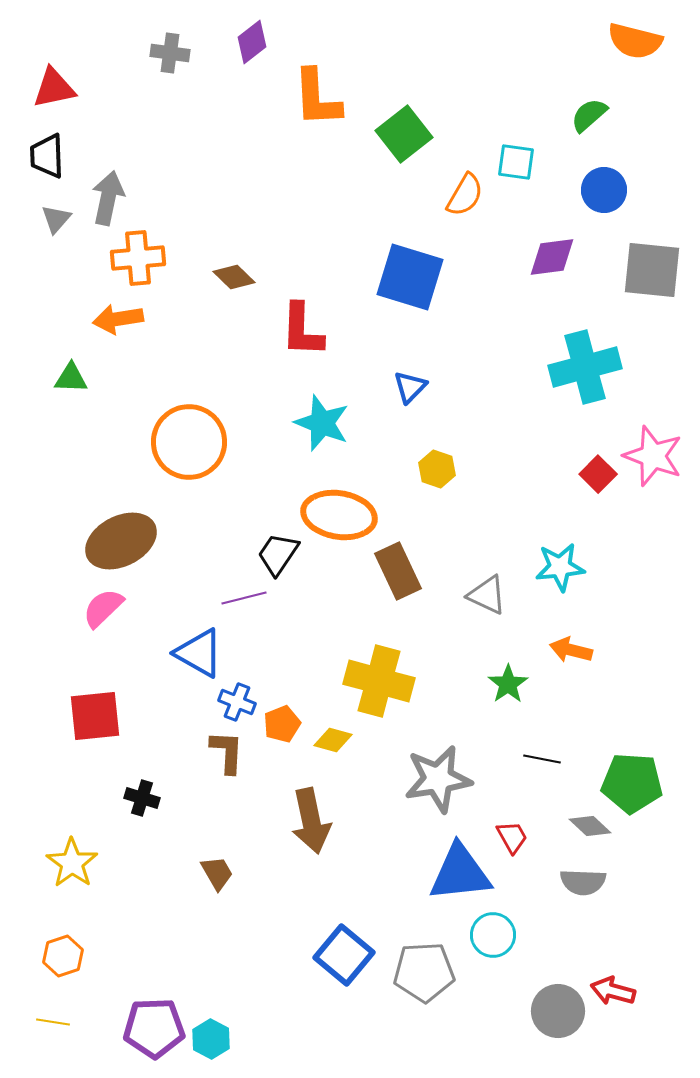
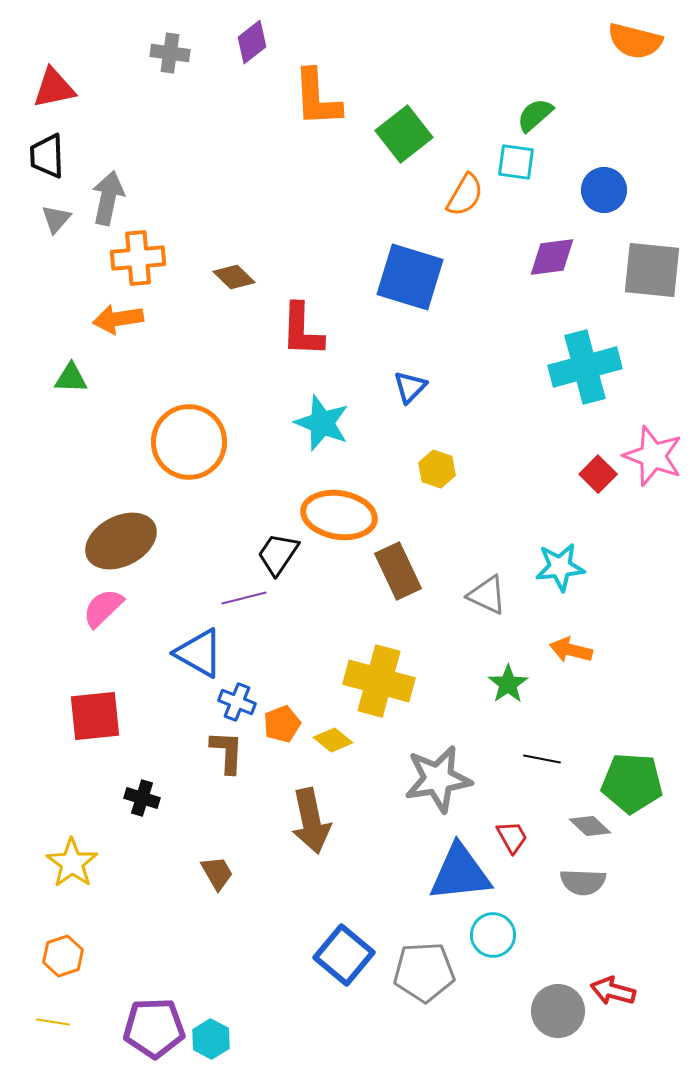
green semicircle at (589, 115): moved 54 px left
yellow diamond at (333, 740): rotated 24 degrees clockwise
